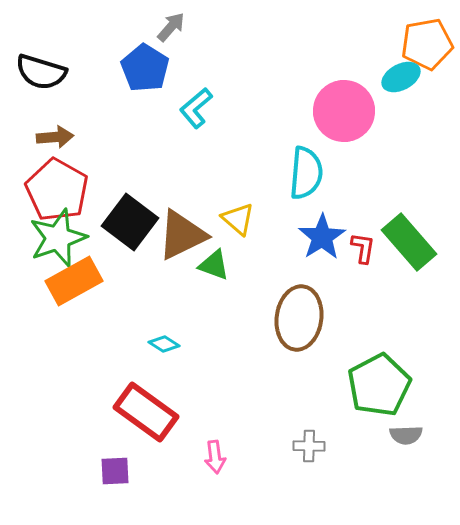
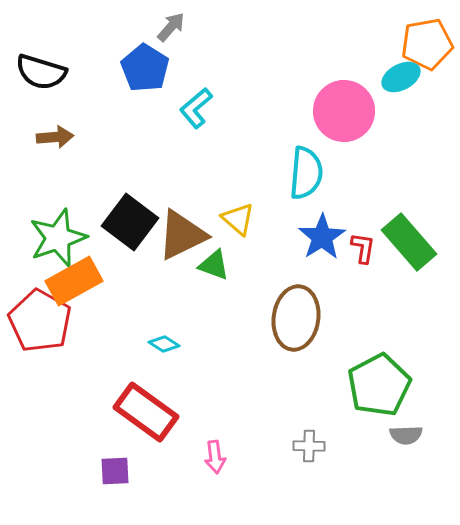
red pentagon: moved 17 px left, 131 px down
brown ellipse: moved 3 px left
